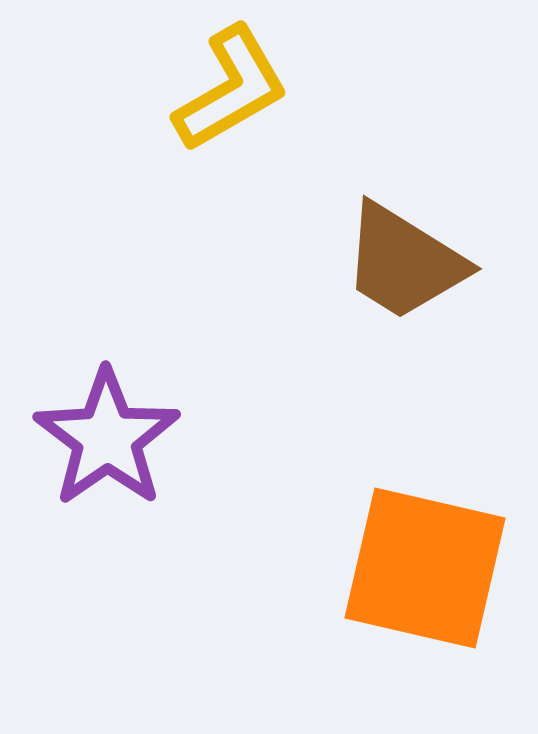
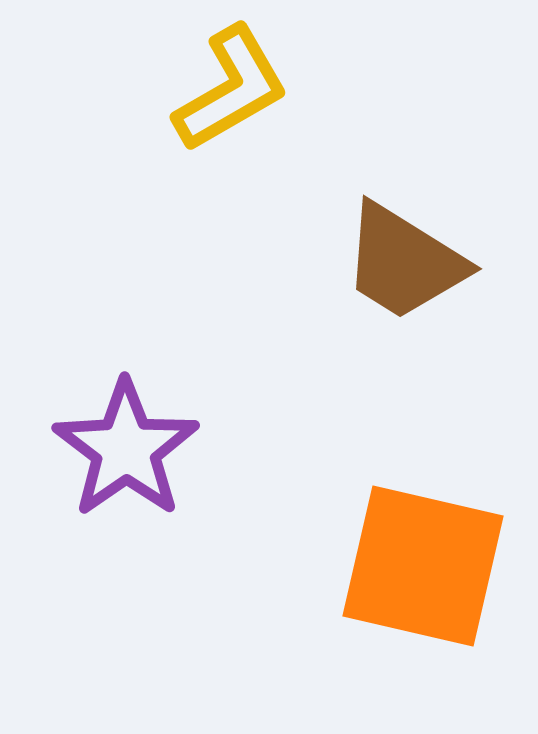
purple star: moved 19 px right, 11 px down
orange square: moved 2 px left, 2 px up
